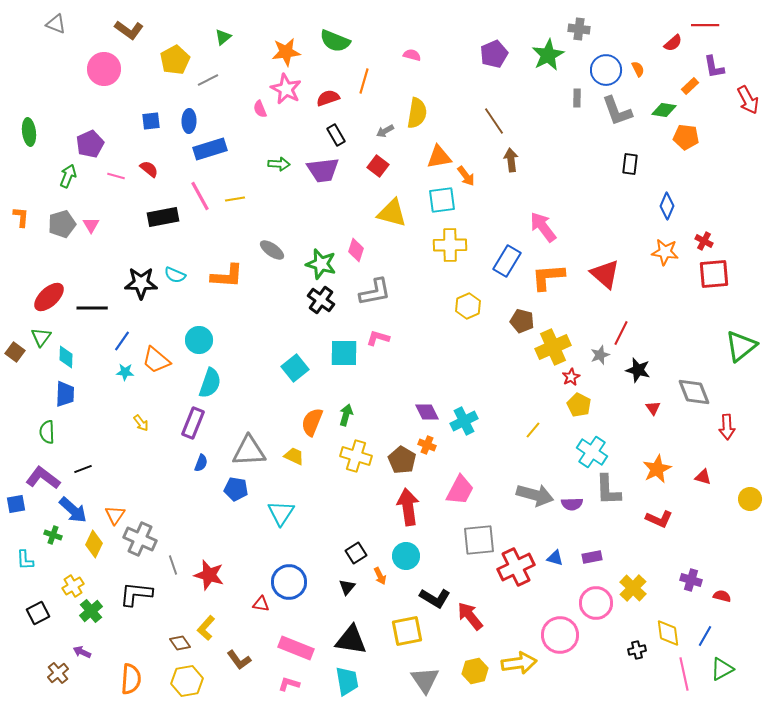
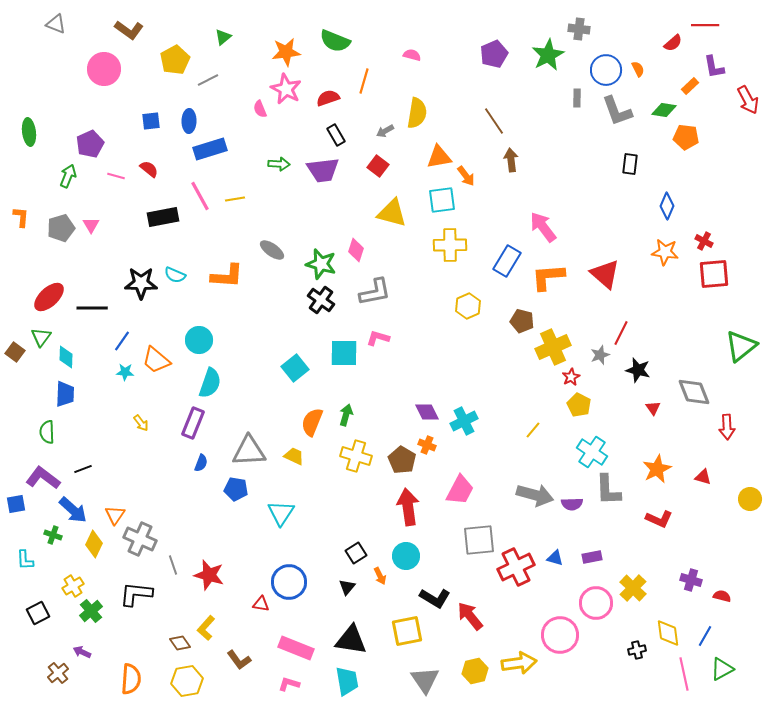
gray pentagon at (62, 224): moved 1 px left, 4 px down
